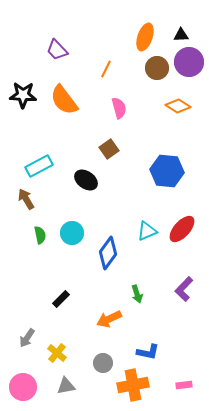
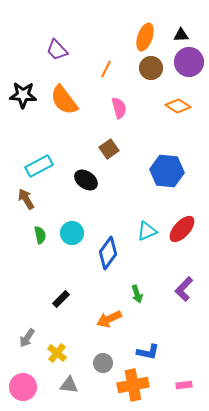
brown circle: moved 6 px left
gray triangle: moved 3 px right, 1 px up; rotated 18 degrees clockwise
